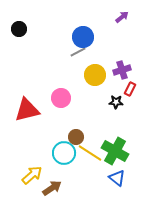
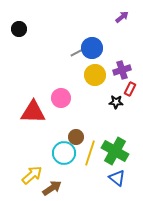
blue circle: moved 9 px right, 11 px down
red triangle: moved 6 px right, 2 px down; rotated 16 degrees clockwise
yellow line: rotated 75 degrees clockwise
